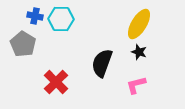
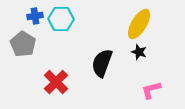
blue cross: rotated 21 degrees counterclockwise
pink L-shape: moved 15 px right, 5 px down
